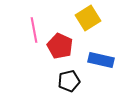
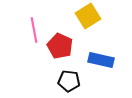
yellow square: moved 2 px up
black pentagon: rotated 20 degrees clockwise
